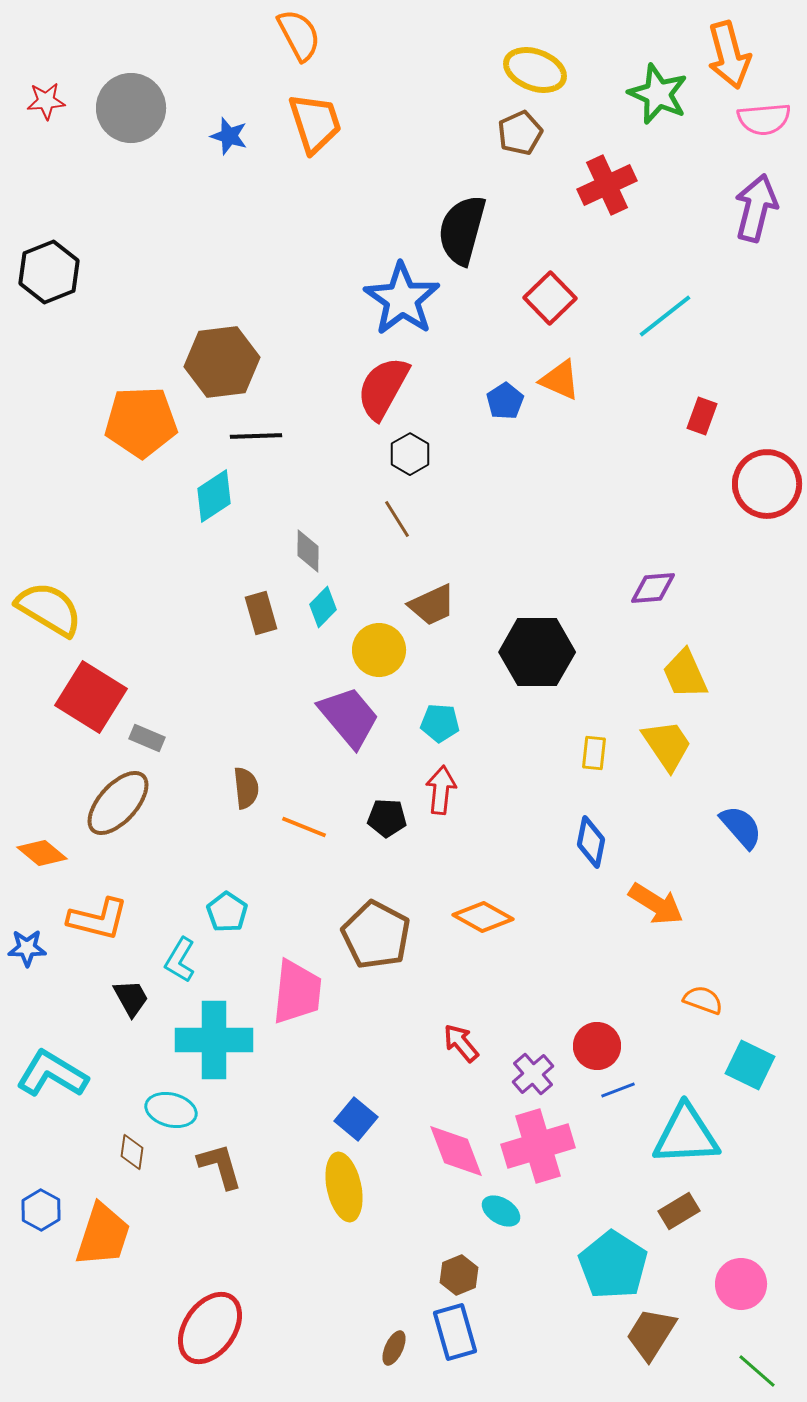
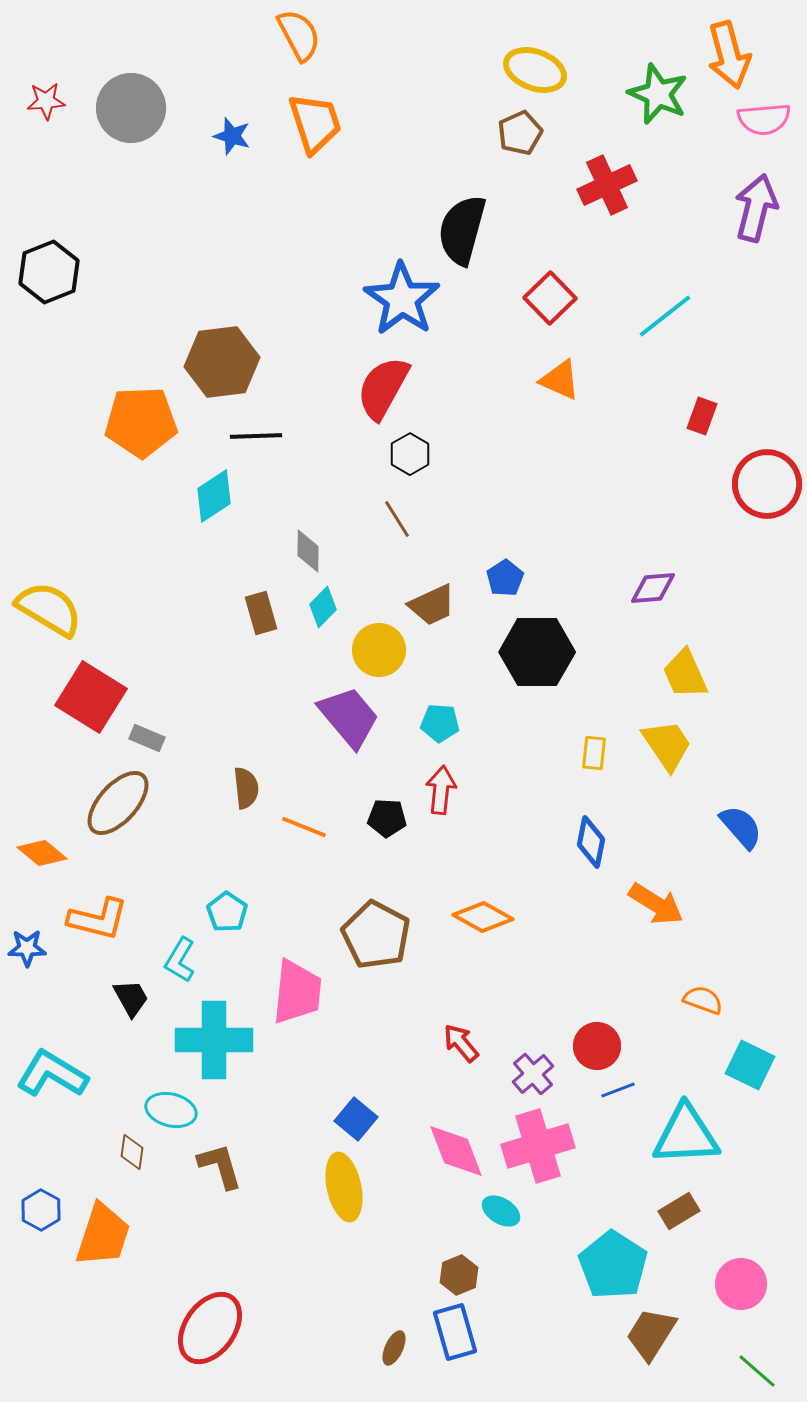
blue star at (229, 136): moved 3 px right
blue pentagon at (505, 401): moved 177 px down
